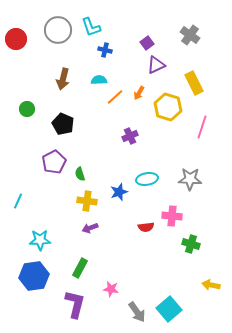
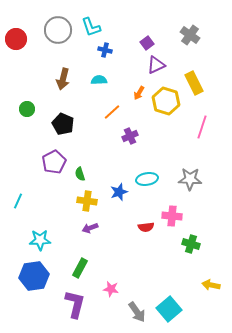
orange line: moved 3 px left, 15 px down
yellow hexagon: moved 2 px left, 6 px up
